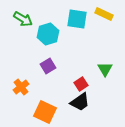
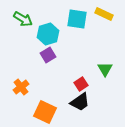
purple square: moved 11 px up
